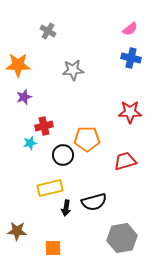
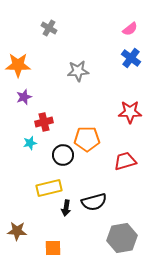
gray cross: moved 1 px right, 3 px up
blue cross: rotated 24 degrees clockwise
gray star: moved 5 px right, 1 px down
red cross: moved 4 px up
yellow rectangle: moved 1 px left
